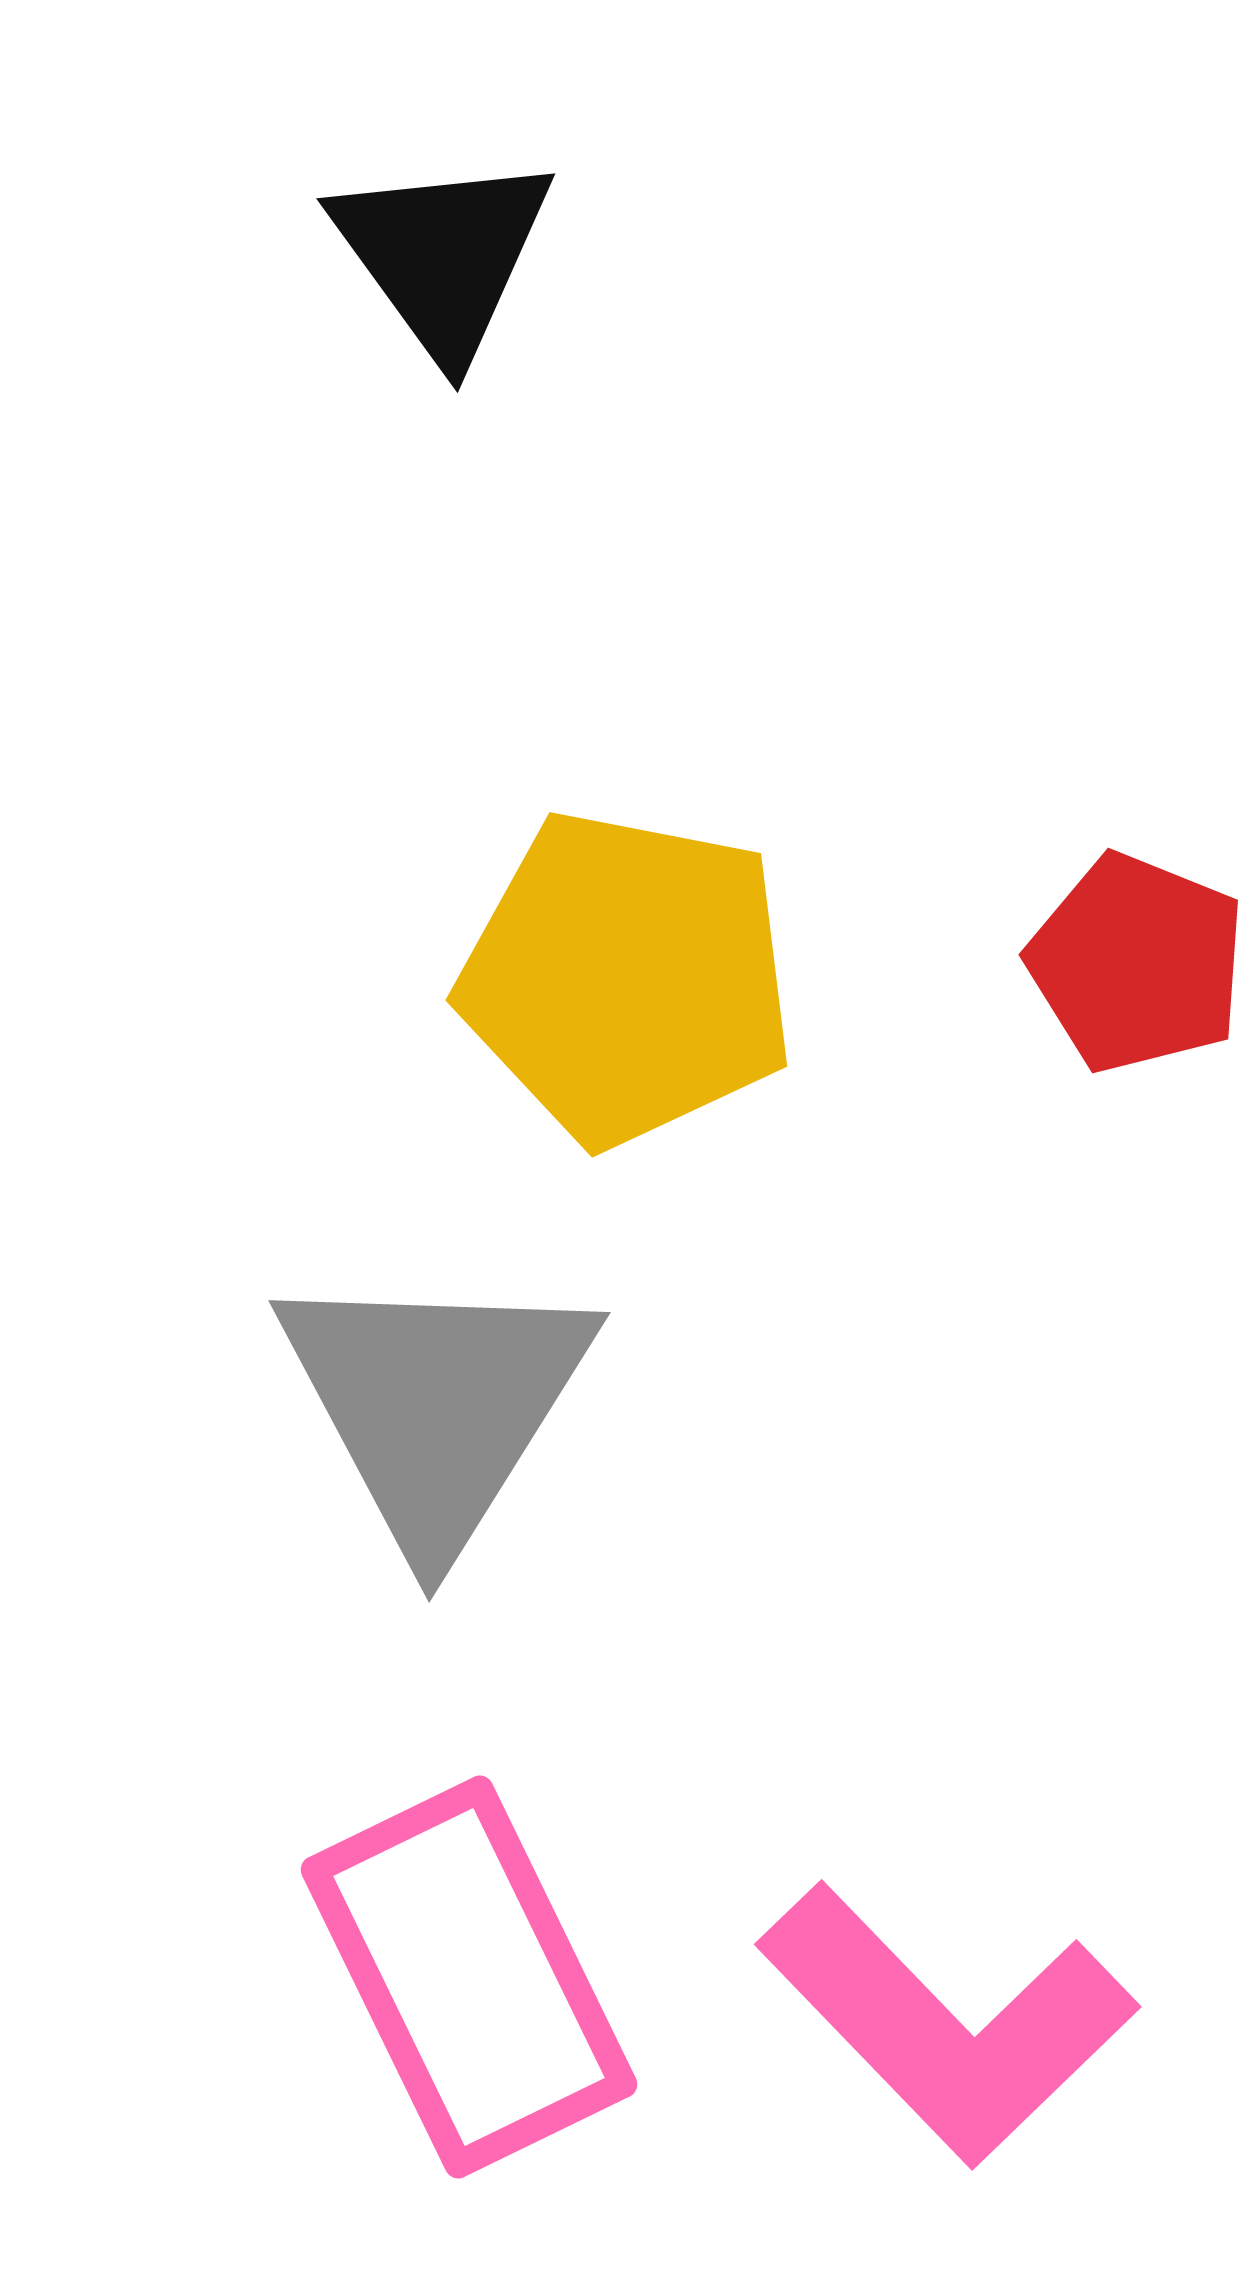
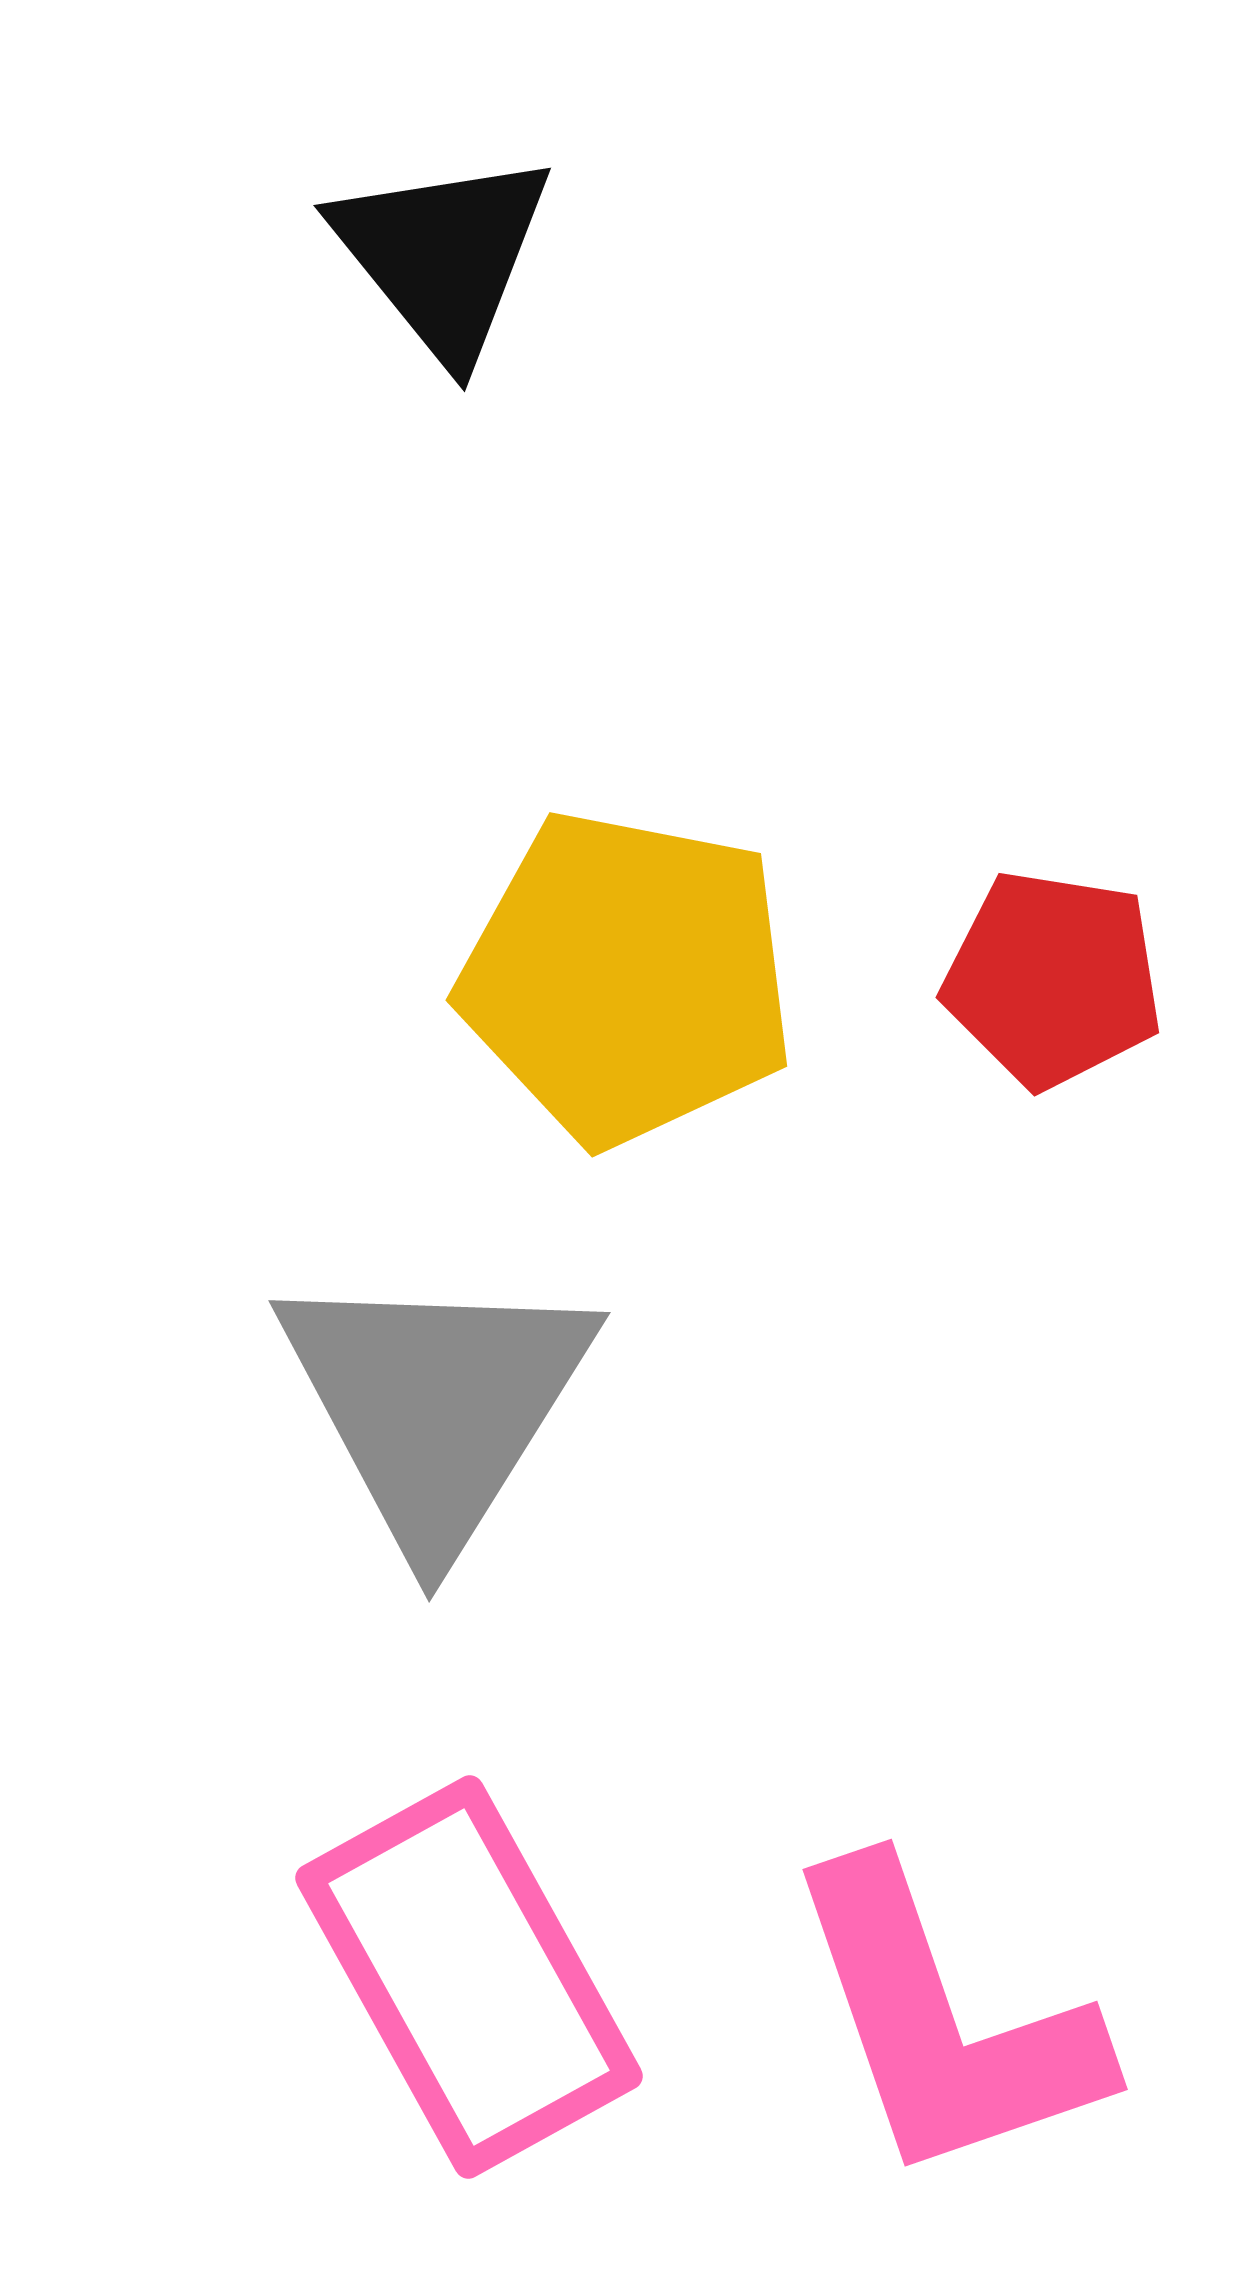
black triangle: rotated 3 degrees counterclockwise
red pentagon: moved 84 px left, 16 px down; rotated 13 degrees counterclockwise
pink rectangle: rotated 3 degrees counterclockwise
pink L-shape: moved 3 px left, 1 px up; rotated 25 degrees clockwise
